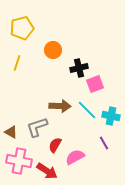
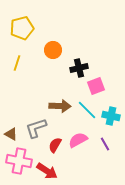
pink square: moved 1 px right, 2 px down
gray L-shape: moved 1 px left, 1 px down
brown triangle: moved 2 px down
purple line: moved 1 px right, 1 px down
pink semicircle: moved 3 px right, 17 px up
